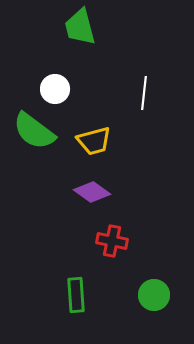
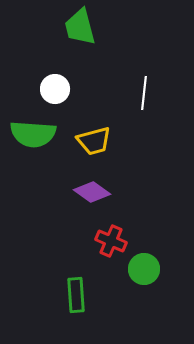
green semicircle: moved 1 px left, 3 px down; rotated 33 degrees counterclockwise
red cross: moved 1 px left; rotated 12 degrees clockwise
green circle: moved 10 px left, 26 px up
